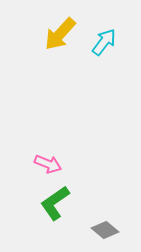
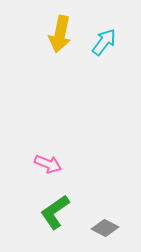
yellow arrow: rotated 30 degrees counterclockwise
green L-shape: moved 9 px down
gray diamond: moved 2 px up; rotated 12 degrees counterclockwise
